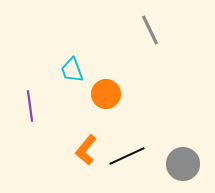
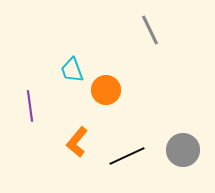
orange circle: moved 4 px up
orange L-shape: moved 9 px left, 8 px up
gray circle: moved 14 px up
